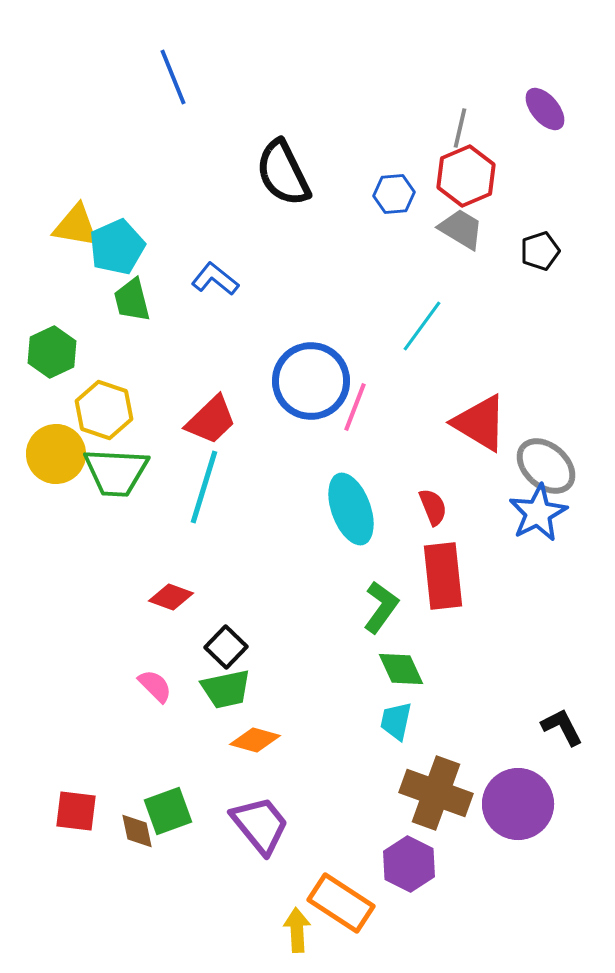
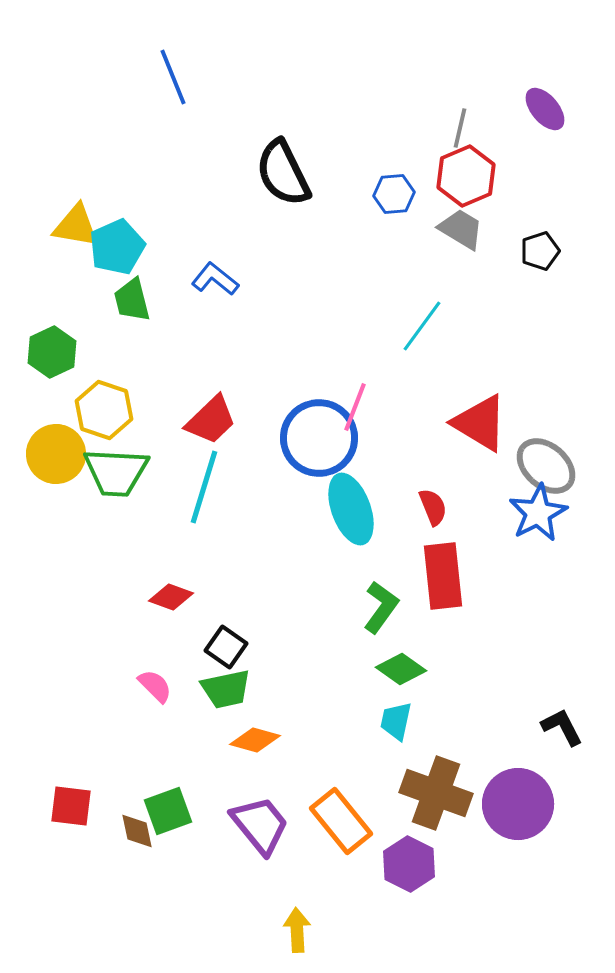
blue circle at (311, 381): moved 8 px right, 57 px down
black square at (226, 647): rotated 9 degrees counterclockwise
green diamond at (401, 669): rotated 30 degrees counterclockwise
red square at (76, 811): moved 5 px left, 5 px up
orange rectangle at (341, 903): moved 82 px up; rotated 18 degrees clockwise
